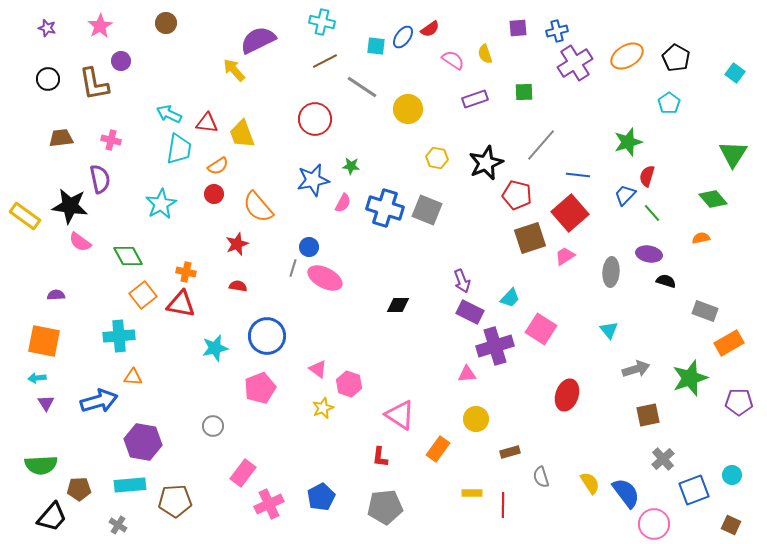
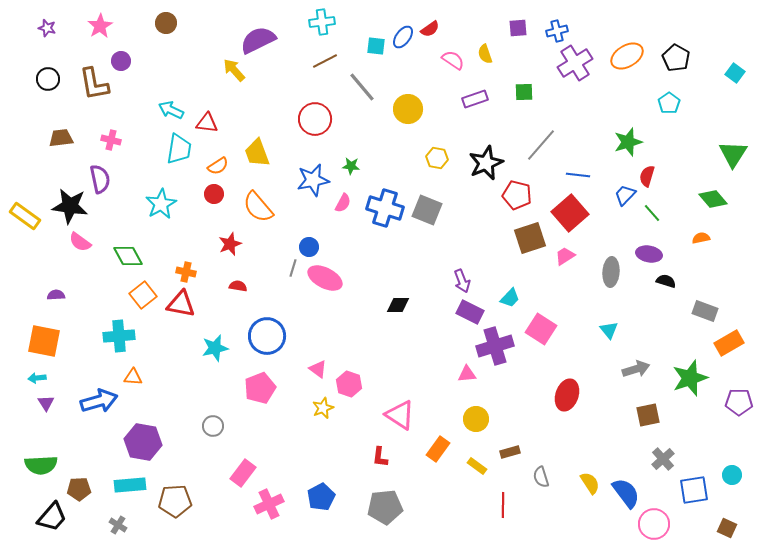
cyan cross at (322, 22): rotated 20 degrees counterclockwise
gray line at (362, 87): rotated 16 degrees clockwise
cyan arrow at (169, 114): moved 2 px right, 4 px up
yellow trapezoid at (242, 134): moved 15 px right, 19 px down
red star at (237, 244): moved 7 px left
blue square at (694, 490): rotated 12 degrees clockwise
yellow rectangle at (472, 493): moved 5 px right, 27 px up; rotated 36 degrees clockwise
brown square at (731, 525): moved 4 px left, 3 px down
